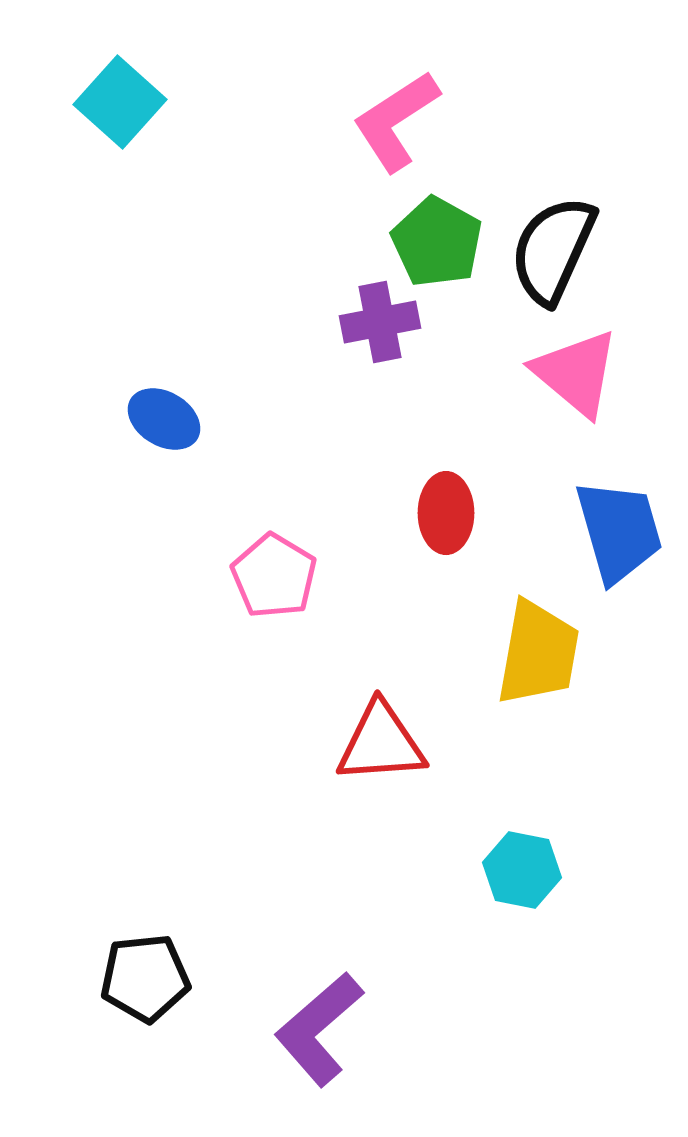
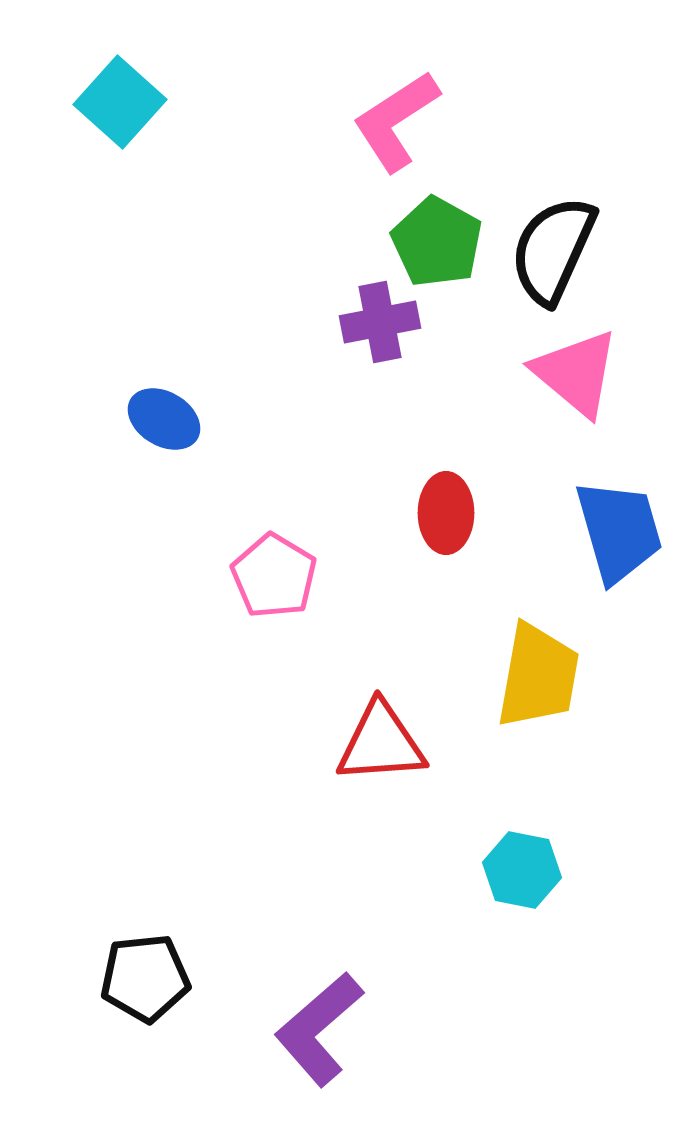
yellow trapezoid: moved 23 px down
